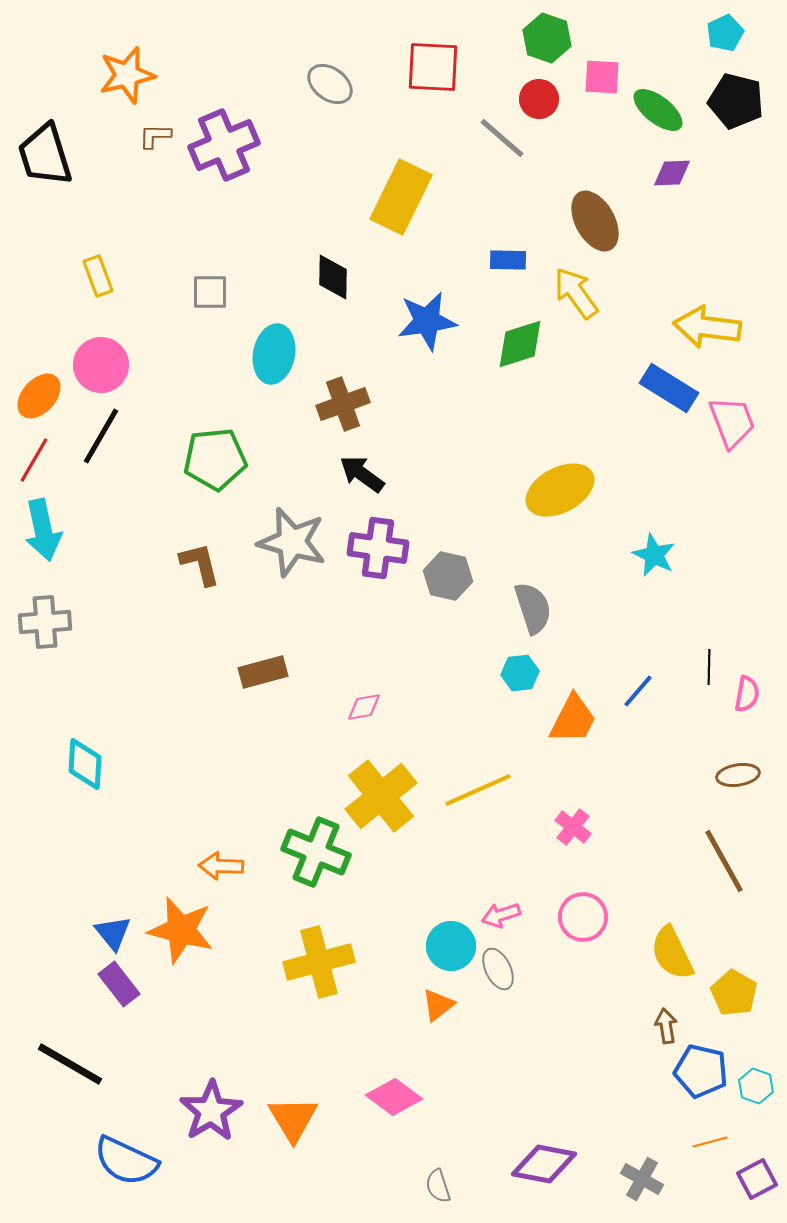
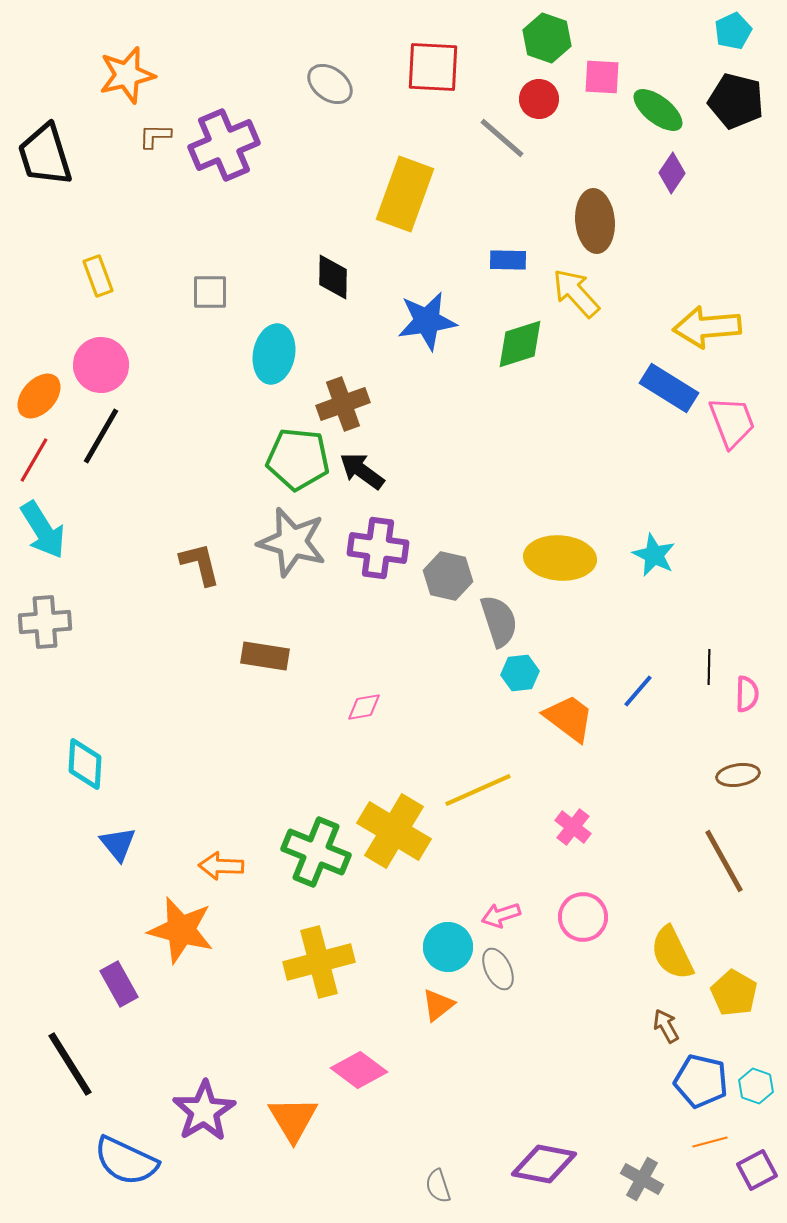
cyan pentagon at (725, 33): moved 8 px right, 2 px up
purple diamond at (672, 173): rotated 54 degrees counterclockwise
yellow rectangle at (401, 197): moved 4 px right, 3 px up; rotated 6 degrees counterclockwise
brown ellipse at (595, 221): rotated 24 degrees clockwise
yellow arrow at (576, 293): rotated 6 degrees counterclockwise
yellow arrow at (707, 327): rotated 12 degrees counterclockwise
green pentagon at (215, 459): moved 83 px right; rotated 12 degrees clockwise
black arrow at (362, 474): moved 3 px up
yellow ellipse at (560, 490): moved 68 px down; rotated 32 degrees clockwise
cyan arrow at (43, 530): rotated 20 degrees counterclockwise
gray semicircle at (533, 608): moved 34 px left, 13 px down
brown rectangle at (263, 672): moved 2 px right, 16 px up; rotated 24 degrees clockwise
pink semicircle at (747, 694): rotated 9 degrees counterclockwise
orange trapezoid at (573, 719): moved 4 px left, 1 px up; rotated 80 degrees counterclockwise
yellow cross at (381, 796): moved 13 px right, 35 px down; rotated 20 degrees counterclockwise
blue triangle at (113, 933): moved 5 px right, 89 px up
cyan circle at (451, 946): moved 3 px left, 1 px down
purple rectangle at (119, 984): rotated 9 degrees clockwise
brown arrow at (666, 1026): rotated 20 degrees counterclockwise
black line at (70, 1064): rotated 28 degrees clockwise
blue pentagon at (701, 1071): moved 10 px down
pink diamond at (394, 1097): moved 35 px left, 27 px up
purple star at (211, 1111): moved 7 px left
purple square at (757, 1179): moved 9 px up
